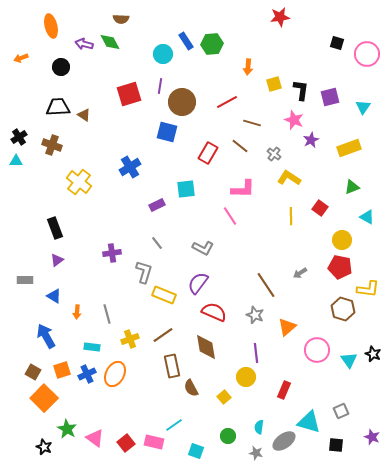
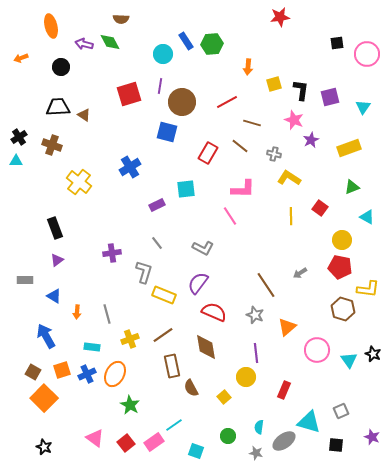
black square at (337, 43): rotated 24 degrees counterclockwise
gray cross at (274, 154): rotated 24 degrees counterclockwise
green star at (67, 429): moved 63 px right, 24 px up
pink rectangle at (154, 442): rotated 48 degrees counterclockwise
